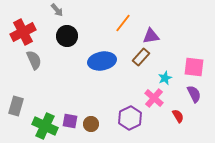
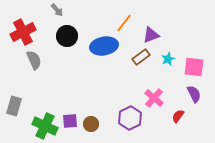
orange line: moved 1 px right
purple triangle: moved 1 px up; rotated 12 degrees counterclockwise
brown rectangle: rotated 12 degrees clockwise
blue ellipse: moved 2 px right, 15 px up
cyan star: moved 3 px right, 19 px up
gray rectangle: moved 2 px left
red semicircle: rotated 112 degrees counterclockwise
purple square: rotated 14 degrees counterclockwise
